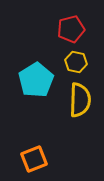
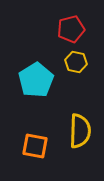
yellow semicircle: moved 31 px down
orange square: moved 1 px right, 13 px up; rotated 32 degrees clockwise
